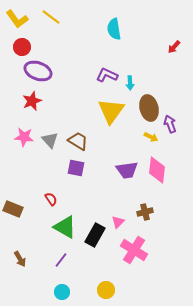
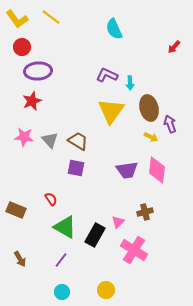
cyan semicircle: rotated 15 degrees counterclockwise
purple ellipse: rotated 24 degrees counterclockwise
brown rectangle: moved 3 px right, 1 px down
